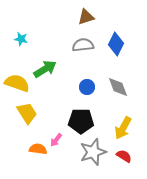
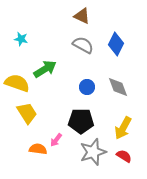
brown triangle: moved 4 px left, 1 px up; rotated 42 degrees clockwise
gray semicircle: rotated 35 degrees clockwise
